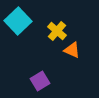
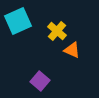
cyan square: rotated 20 degrees clockwise
purple square: rotated 18 degrees counterclockwise
